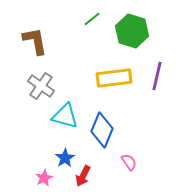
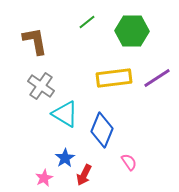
green line: moved 5 px left, 3 px down
green hexagon: rotated 16 degrees counterclockwise
purple line: moved 2 px down; rotated 44 degrees clockwise
cyan triangle: moved 2 px up; rotated 16 degrees clockwise
red arrow: moved 1 px right, 1 px up
